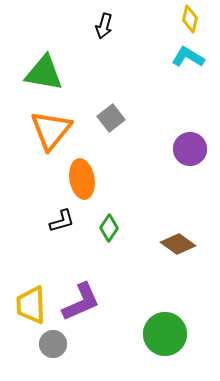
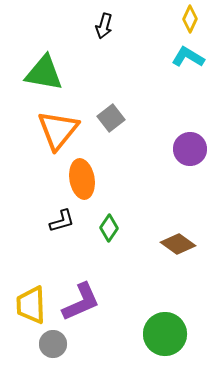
yellow diamond: rotated 12 degrees clockwise
orange triangle: moved 7 px right
